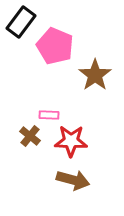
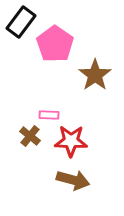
pink pentagon: moved 2 px up; rotated 12 degrees clockwise
